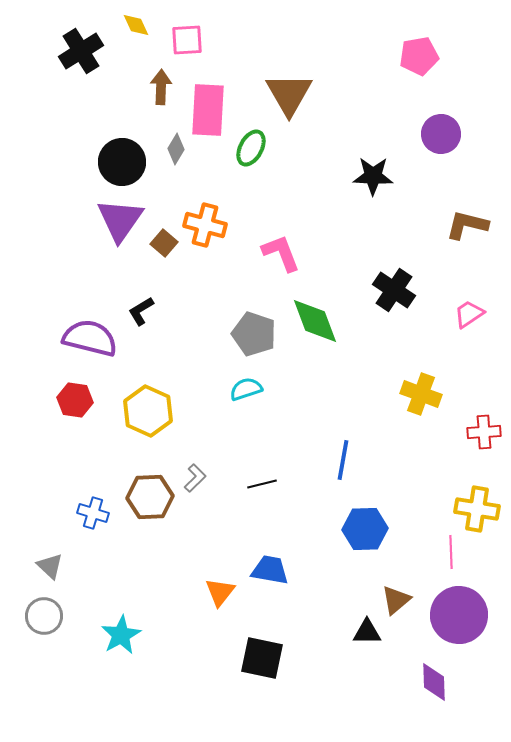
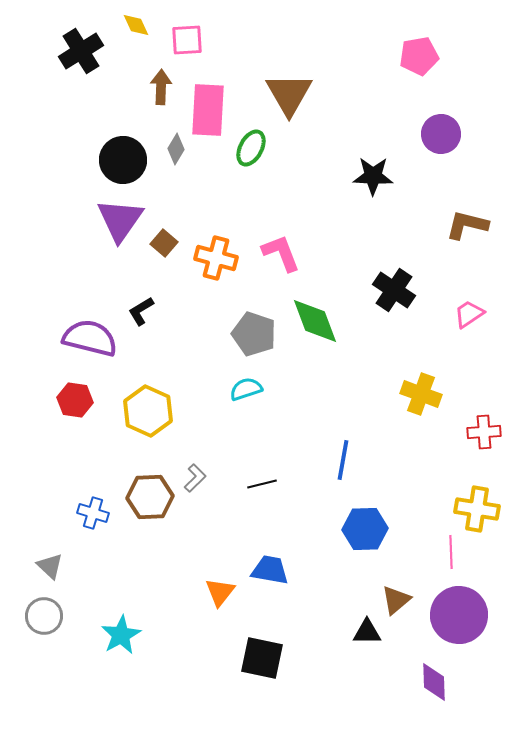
black circle at (122, 162): moved 1 px right, 2 px up
orange cross at (205, 225): moved 11 px right, 33 px down
